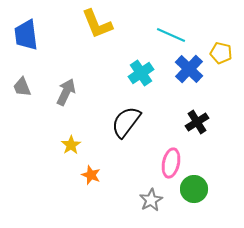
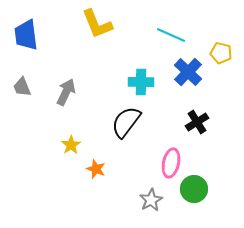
blue cross: moved 1 px left, 3 px down
cyan cross: moved 9 px down; rotated 35 degrees clockwise
orange star: moved 5 px right, 6 px up
